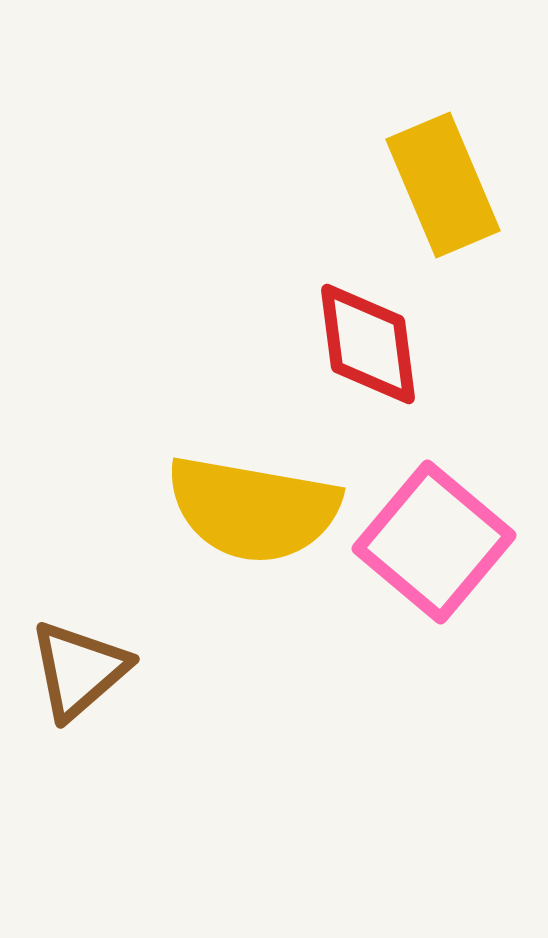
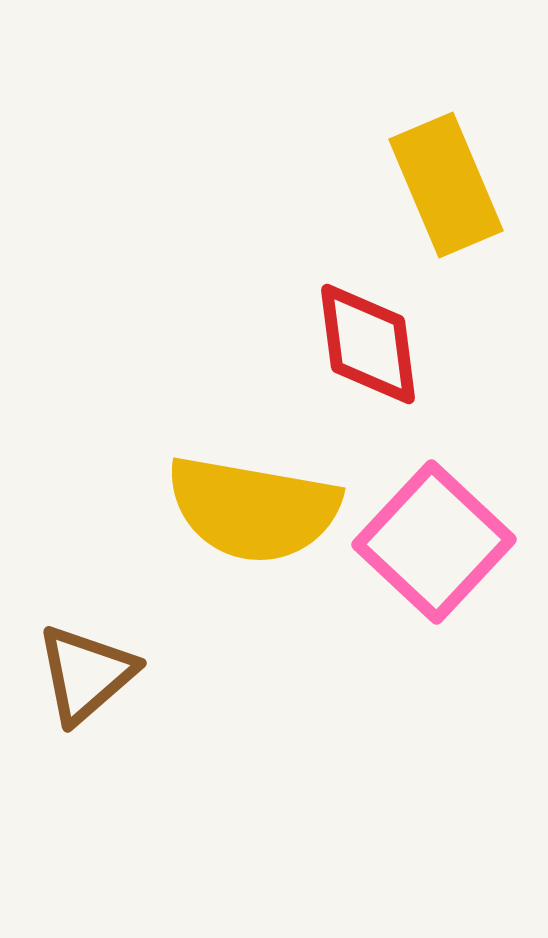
yellow rectangle: moved 3 px right
pink square: rotated 3 degrees clockwise
brown triangle: moved 7 px right, 4 px down
